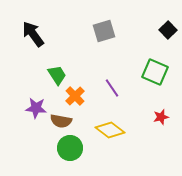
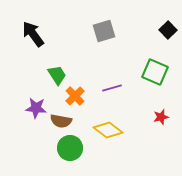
purple line: rotated 72 degrees counterclockwise
yellow diamond: moved 2 px left
